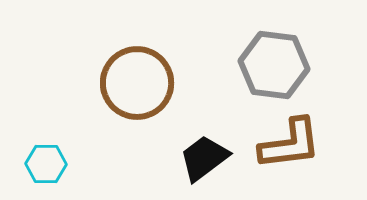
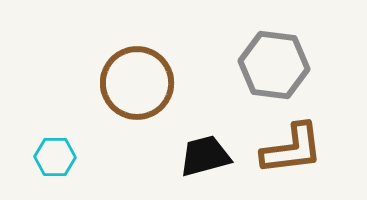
brown L-shape: moved 2 px right, 5 px down
black trapezoid: moved 1 px right, 2 px up; rotated 22 degrees clockwise
cyan hexagon: moved 9 px right, 7 px up
